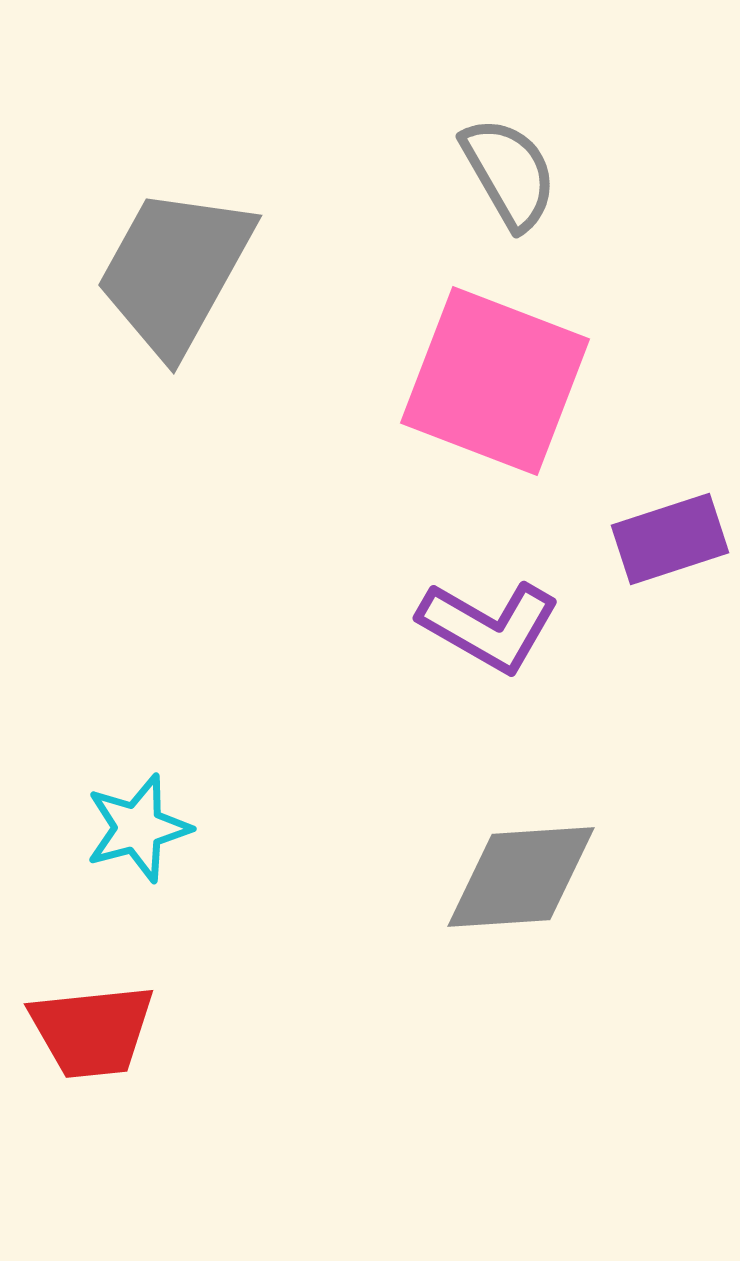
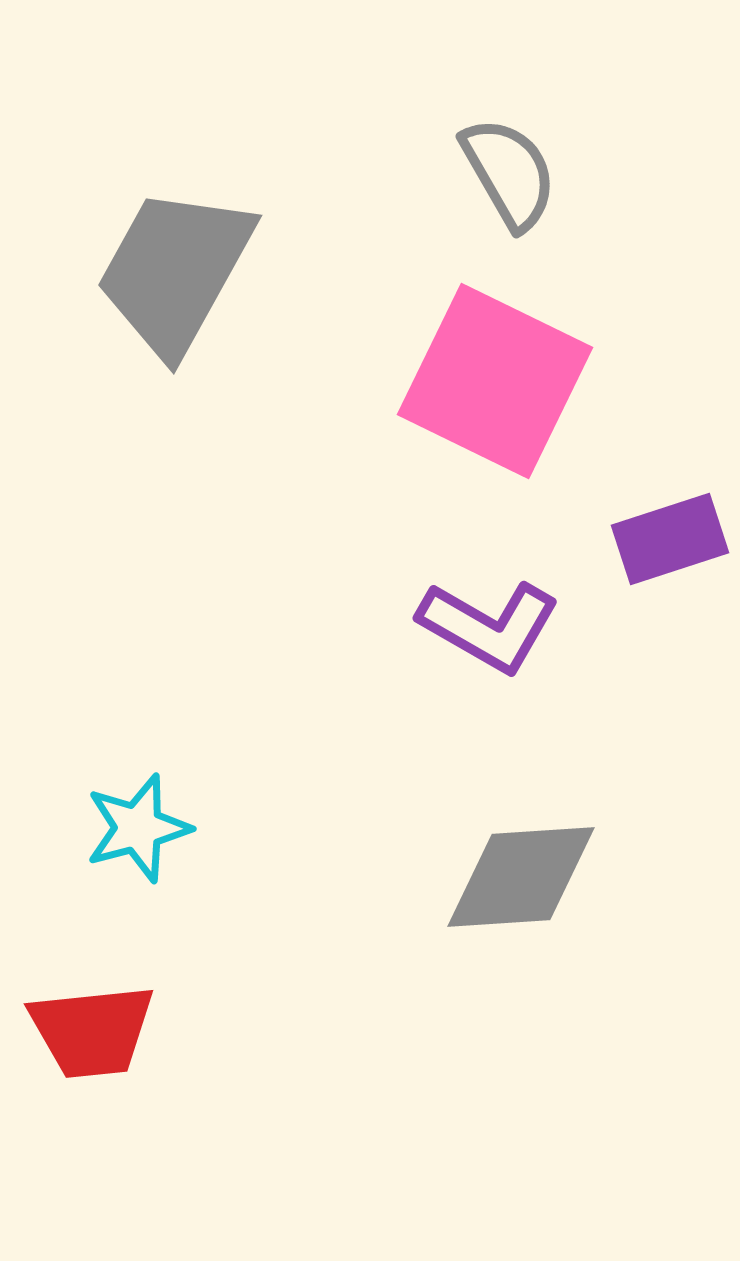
pink square: rotated 5 degrees clockwise
